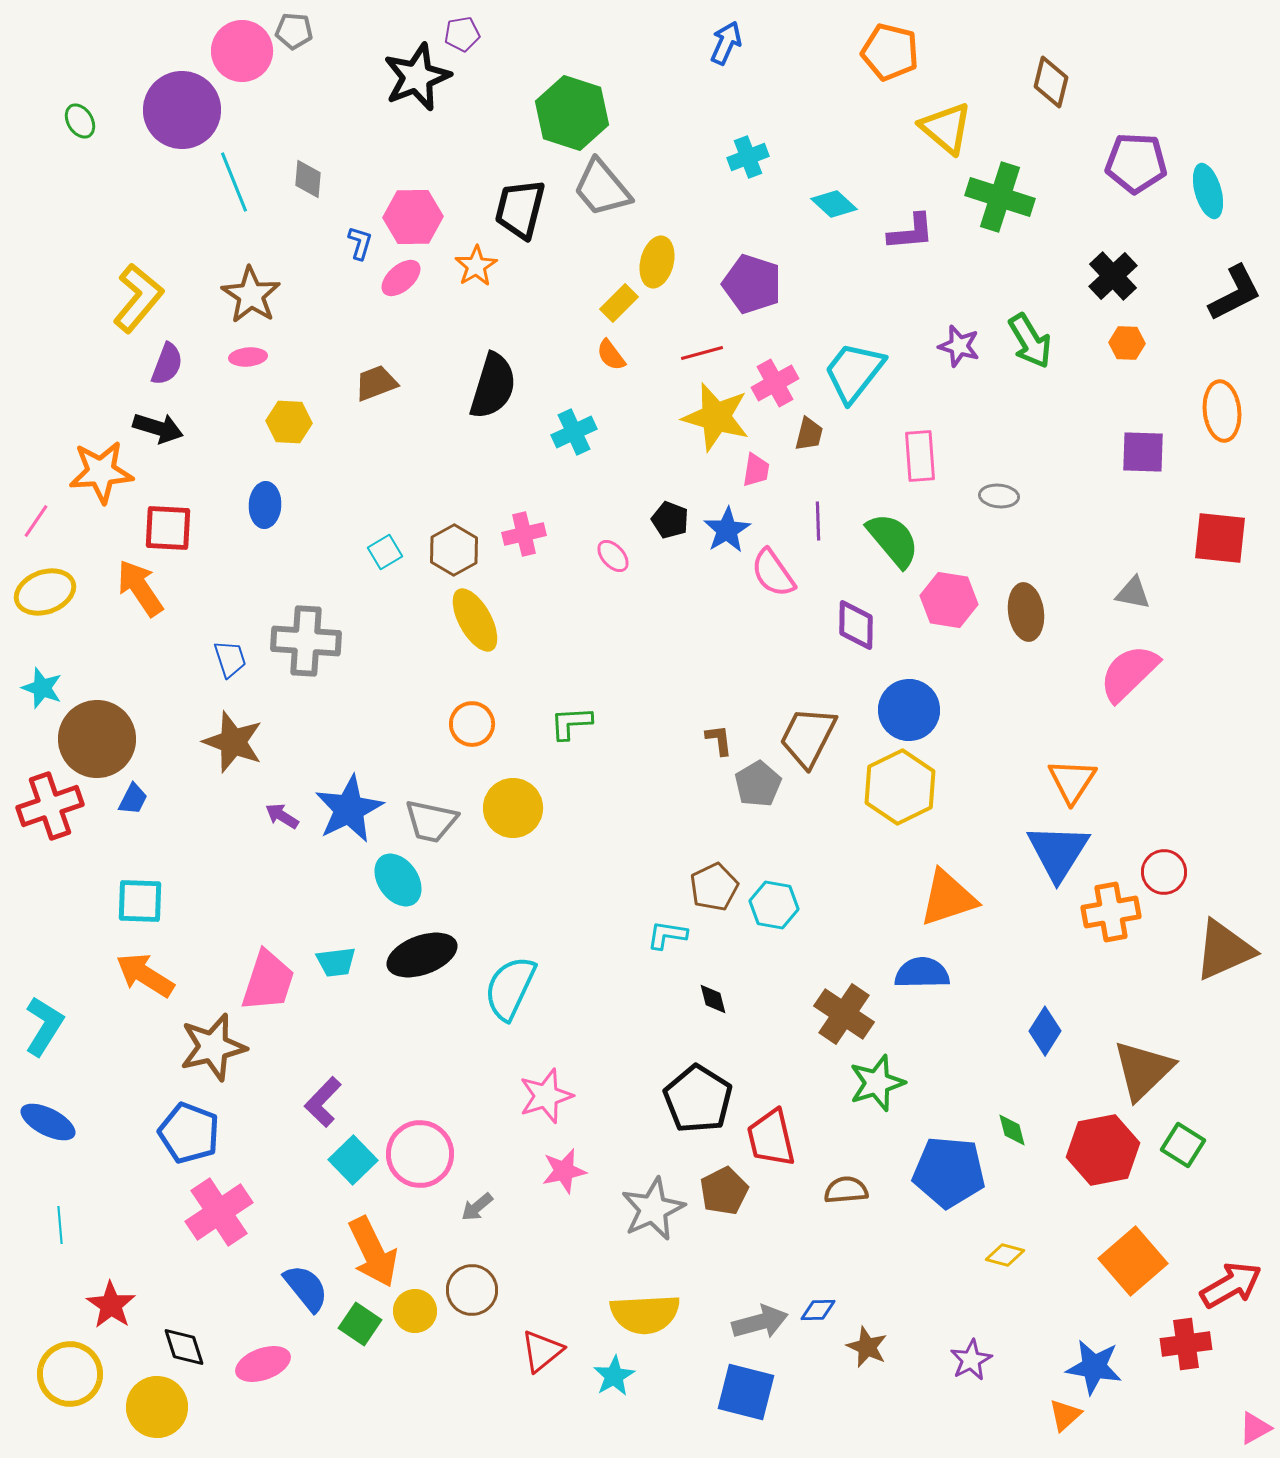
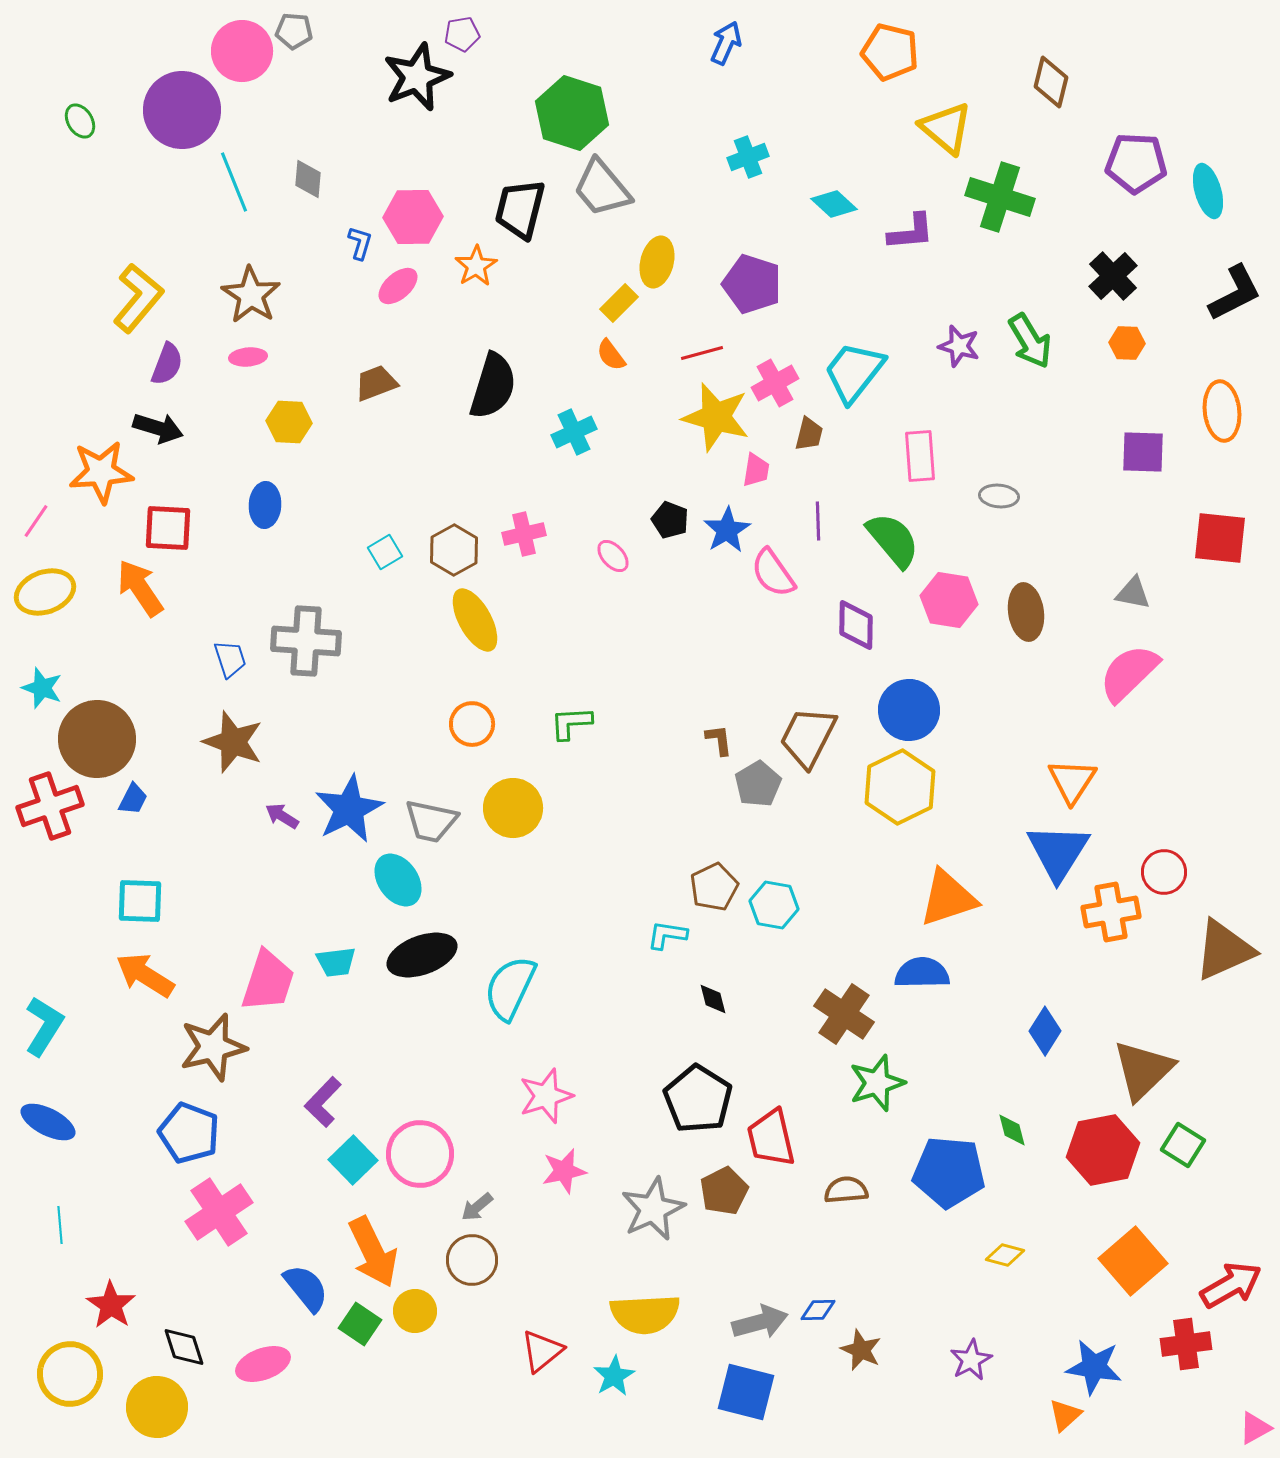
pink ellipse at (401, 278): moved 3 px left, 8 px down
brown circle at (472, 1290): moved 30 px up
brown star at (867, 1347): moved 6 px left, 3 px down
